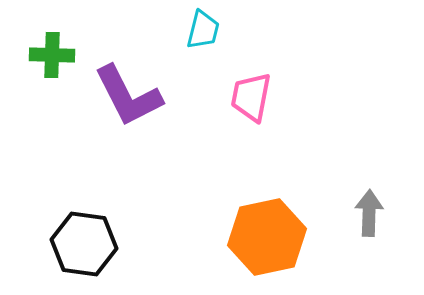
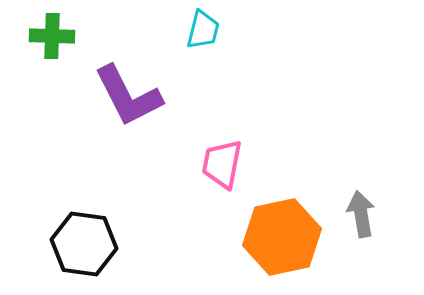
green cross: moved 19 px up
pink trapezoid: moved 29 px left, 67 px down
gray arrow: moved 8 px left, 1 px down; rotated 12 degrees counterclockwise
orange hexagon: moved 15 px right
